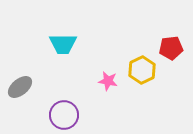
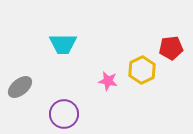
purple circle: moved 1 px up
